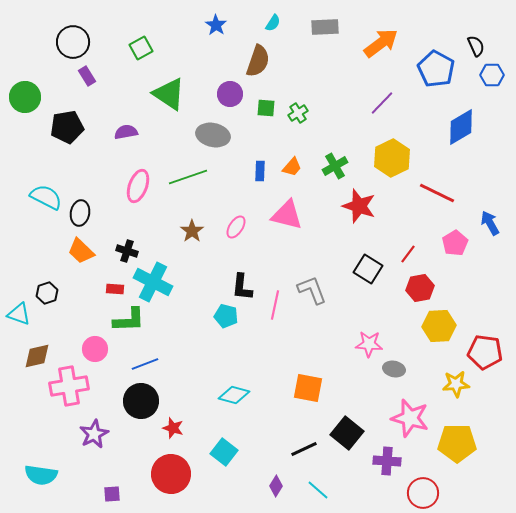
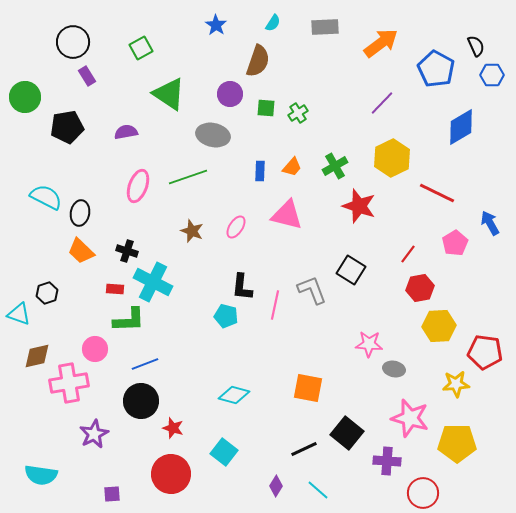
brown star at (192, 231): rotated 15 degrees counterclockwise
black square at (368, 269): moved 17 px left, 1 px down
pink cross at (69, 386): moved 3 px up
